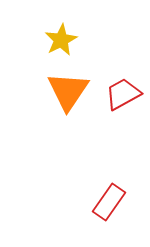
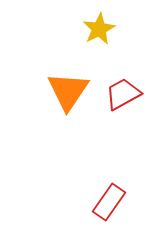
yellow star: moved 38 px right, 11 px up
